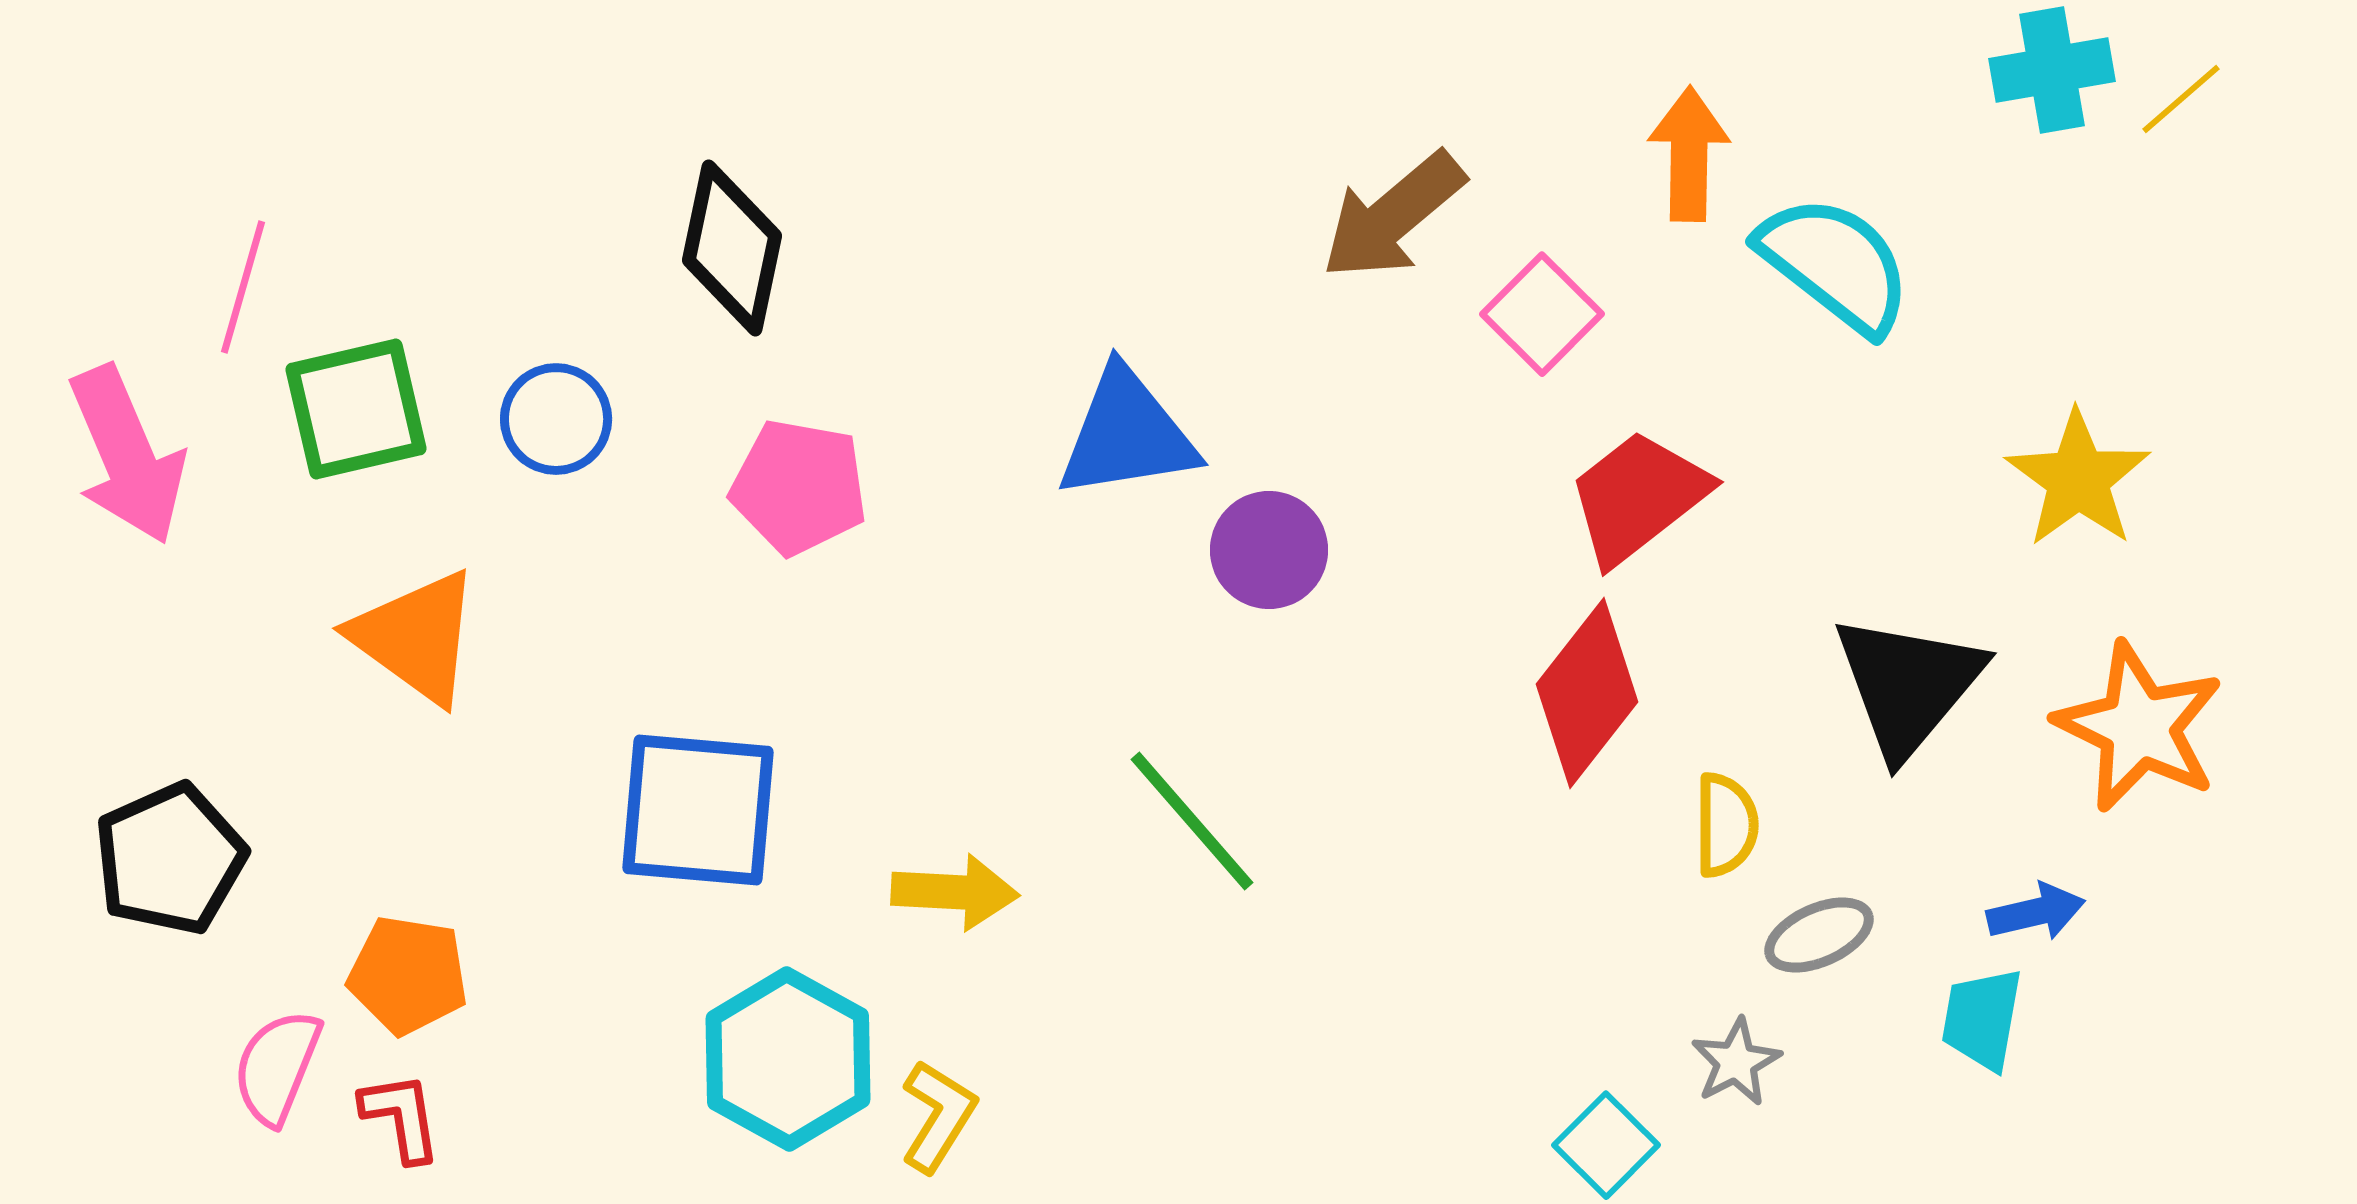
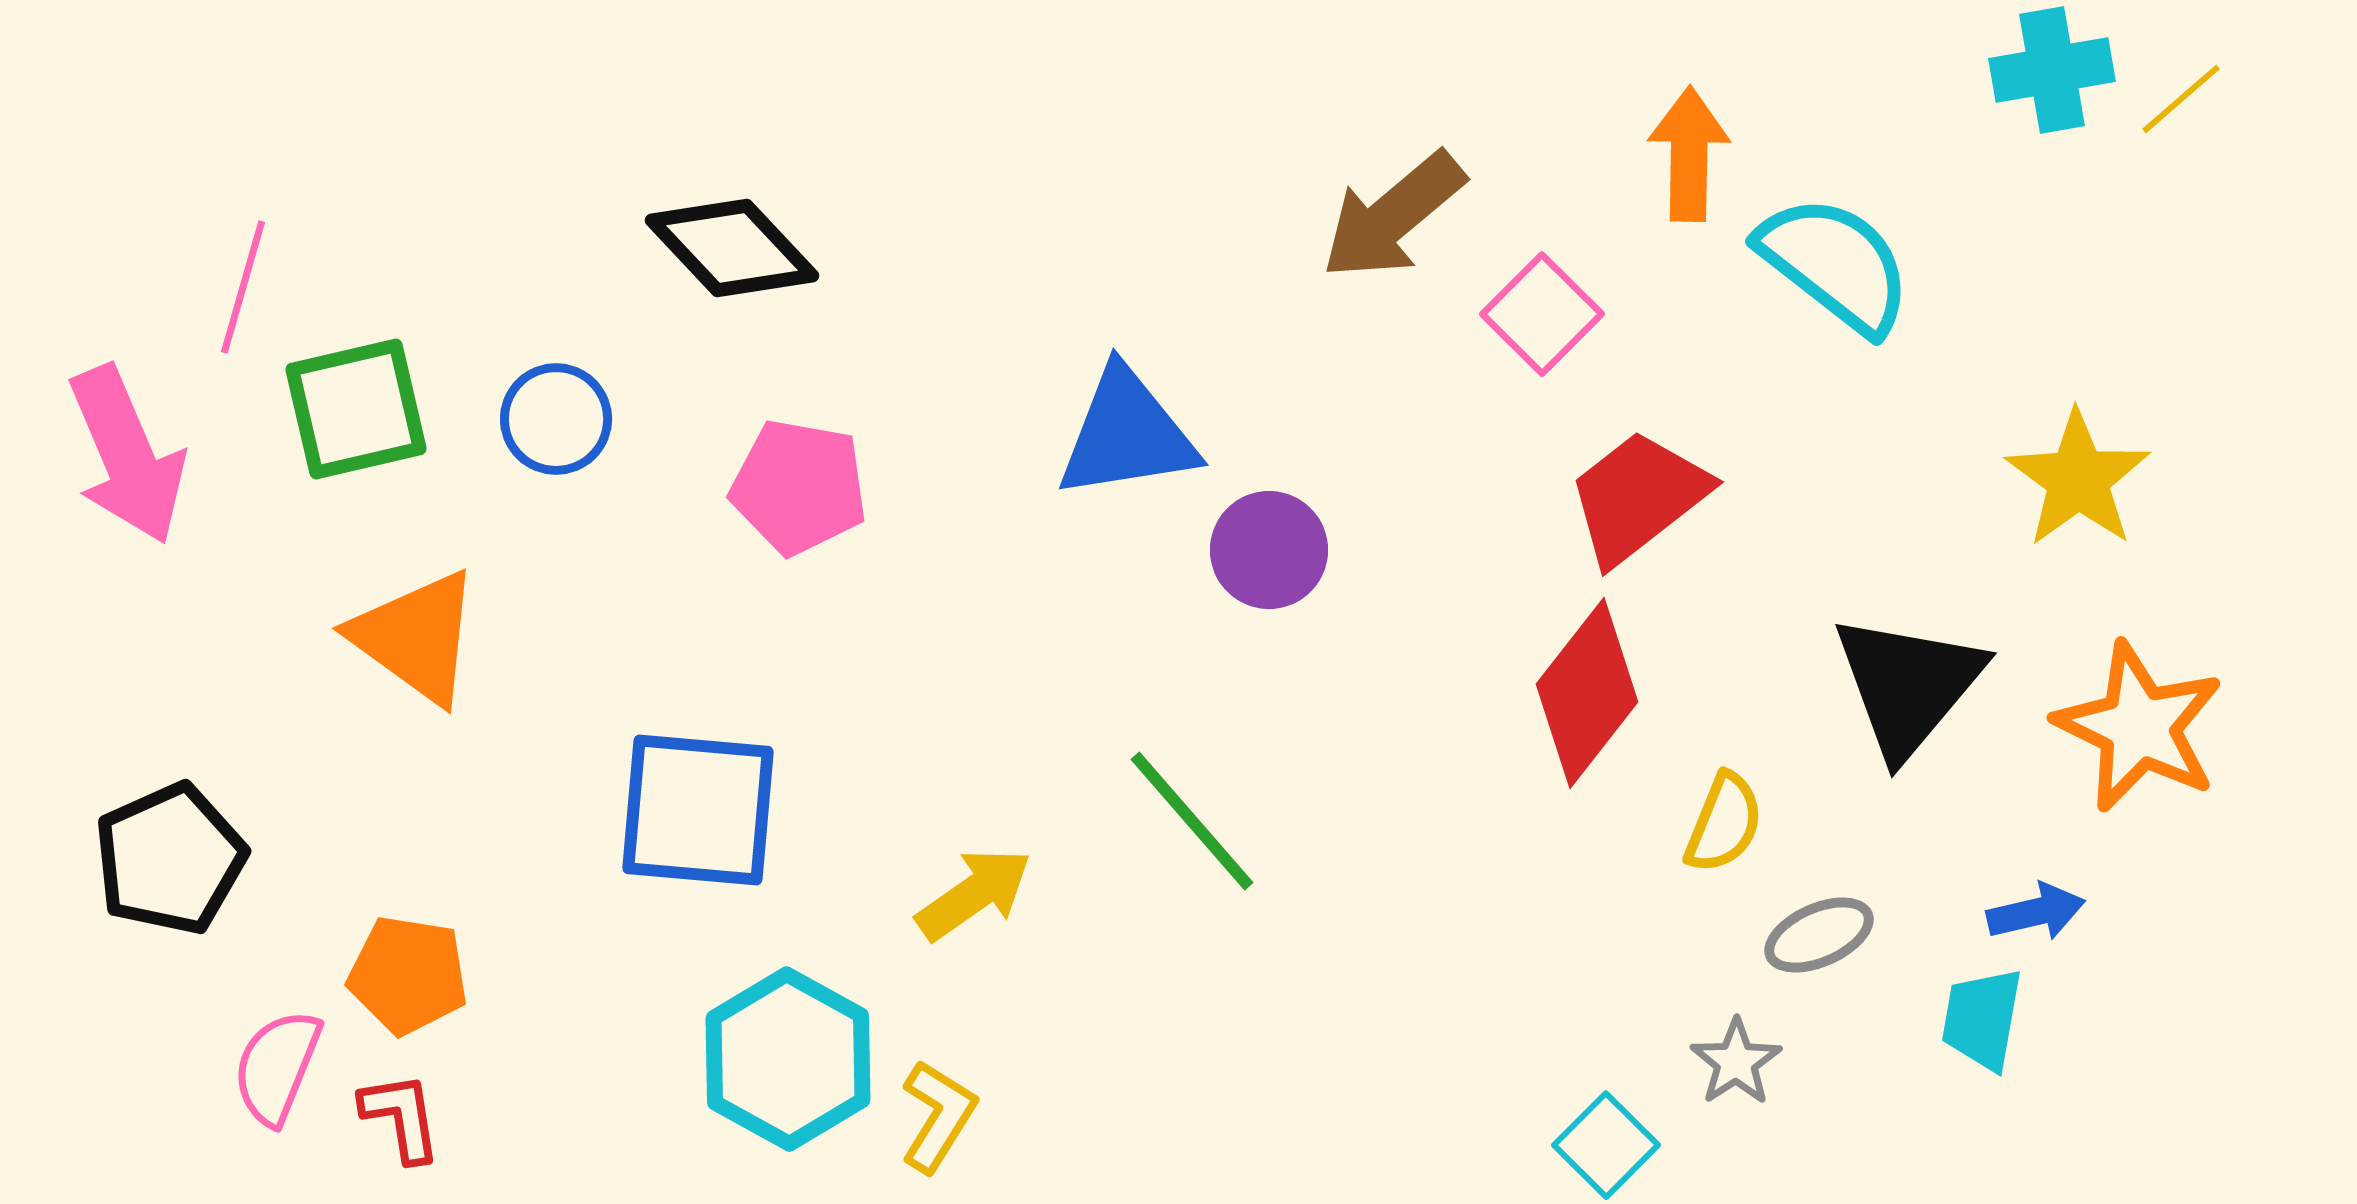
black diamond: rotated 55 degrees counterclockwise
yellow semicircle: moved 2 px left, 2 px up; rotated 22 degrees clockwise
yellow arrow: moved 19 px right, 2 px down; rotated 38 degrees counterclockwise
gray star: rotated 6 degrees counterclockwise
